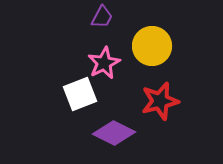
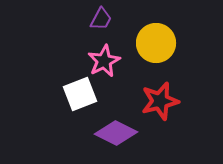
purple trapezoid: moved 1 px left, 2 px down
yellow circle: moved 4 px right, 3 px up
pink star: moved 2 px up
purple diamond: moved 2 px right
